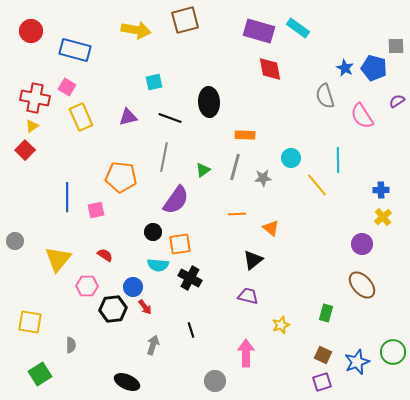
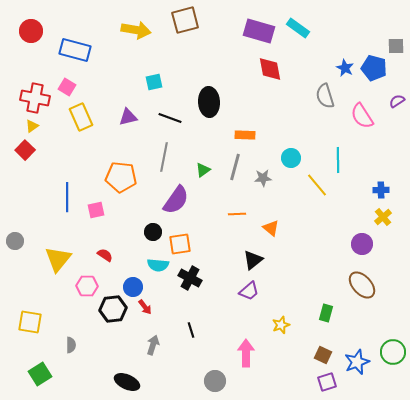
purple trapezoid at (248, 296): moved 1 px right, 5 px up; rotated 125 degrees clockwise
purple square at (322, 382): moved 5 px right
